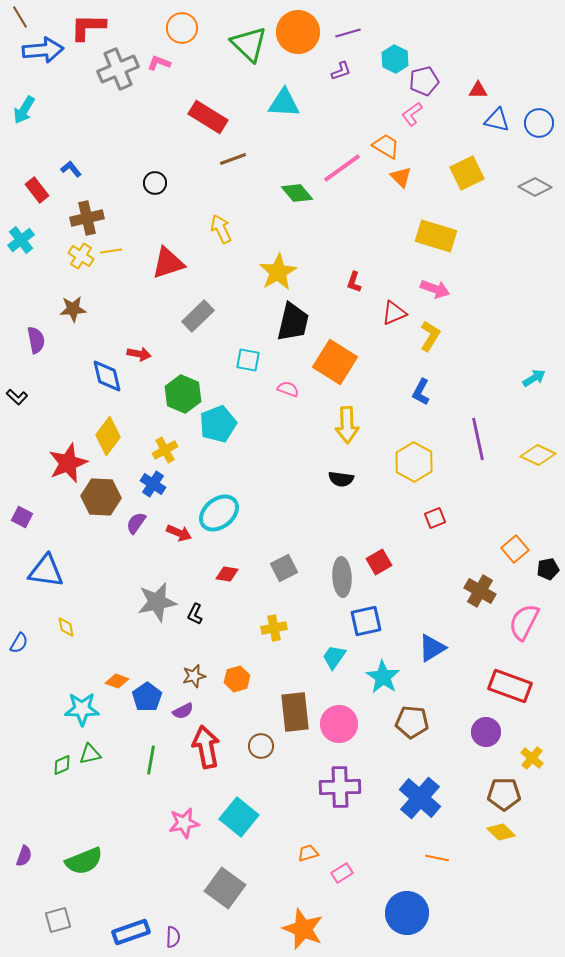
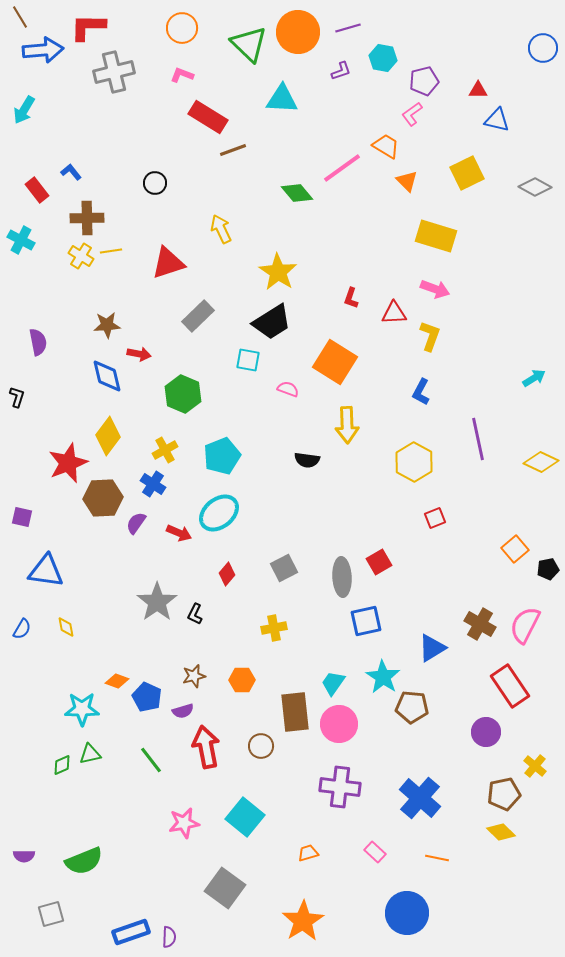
purple line at (348, 33): moved 5 px up
cyan hexagon at (395, 59): moved 12 px left, 1 px up; rotated 16 degrees counterclockwise
pink L-shape at (159, 63): moved 23 px right, 12 px down
gray cross at (118, 69): moved 4 px left, 3 px down; rotated 9 degrees clockwise
cyan triangle at (284, 103): moved 2 px left, 4 px up
blue circle at (539, 123): moved 4 px right, 75 px up
brown line at (233, 159): moved 9 px up
blue L-shape at (71, 169): moved 3 px down
orange triangle at (401, 177): moved 6 px right, 4 px down
brown cross at (87, 218): rotated 12 degrees clockwise
cyan cross at (21, 240): rotated 24 degrees counterclockwise
yellow star at (278, 272): rotated 9 degrees counterclockwise
red L-shape at (354, 282): moved 3 px left, 16 px down
brown star at (73, 309): moved 34 px right, 16 px down
red triangle at (394, 313): rotated 20 degrees clockwise
black trapezoid at (293, 322): moved 21 px left; rotated 45 degrees clockwise
yellow L-shape at (430, 336): rotated 12 degrees counterclockwise
purple semicircle at (36, 340): moved 2 px right, 2 px down
black L-shape at (17, 397): rotated 115 degrees counterclockwise
cyan pentagon at (218, 424): moved 4 px right, 32 px down
yellow diamond at (538, 455): moved 3 px right, 7 px down
black semicircle at (341, 479): moved 34 px left, 19 px up
brown hexagon at (101, 497): moved 2 px right, 1 px down; rotated 6 degrees counterclockwise
purple square at (22, 517): rotated 15 degrees counterclockwise
red diamond at (227, 574): rotated 60 degrees counterclockwise
brown cross at (480, 591): moved 33 px down
gray star at (157, 602): rotated 24 degrees counterclockwise
pink semicircle at (524, 622): moved 1 px right, 3 px down
blue semicircle at (19, 643): moved 3 px right, 14 px up
cyan trapezoid at (334, 657): moved 1 px left, 26 px down
orange hexagon at (237, 679): moved 5 px right, 1 px down; rotated 15 degrees clockwise
red rectangle at (510, 686): rotated 36 degrees clockwise
blue pentagon at (147, 697): rotated 12 degrees counterclockwise
purple semicircle at (183, 711): rotated 10 degrees clockwise
brown pentagon at (412, 722): moved 15 px up
yellow cross at (532, 758): moved 3 px right, 8 px down
green line at (151, 760): rotated 48 degrees counterclockwise
purple cross at (340, 787): rotated 9 degrees clockwise
brown pentagon at (504, 794): rotated 12 degrees counterclockwise
cyan square at (239, 817): moved 6 px right
purple semicircle at (24, 856): rotated 70 degrees clockwise
pink rectangle at (342, 873): moved 33 px right, 21 px up; rotated 75 degrees clockwise
gray square at (58, 920): moved 7 px left, 6 px up
orange star at (303, 929): moved 8 px up; rotated 18 degrees clockwise
purple semicircle at (173, 937): moved 4 px left
